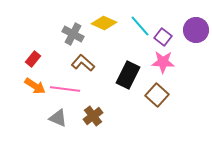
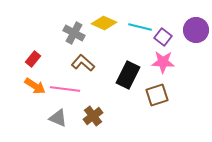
cyan line: moved 1 px down; rotated 35 degrees counterclockwise
gray cross: moved 1 px right, 1 px up
brown square: rotated 30 degrees clockwise
